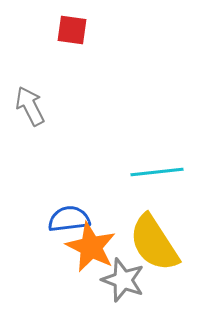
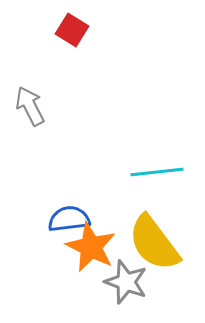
red square: rotated 24 degrees clockwise
yellow semicircle: rotated 4 degrees counterclockwise
gray star: moved 3 px right, 2 px down
